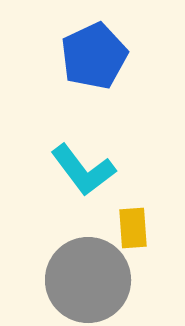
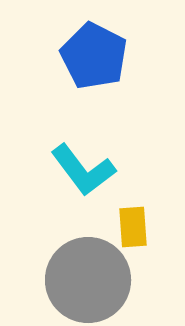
blue pentagon: rotated 20 degrees counterclockwise
yellow rectangle: moved 1 px up
